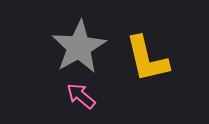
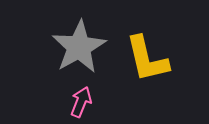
pink arrow: moved 6 px down; rotated 72 degrees clockwise
